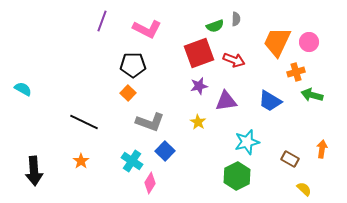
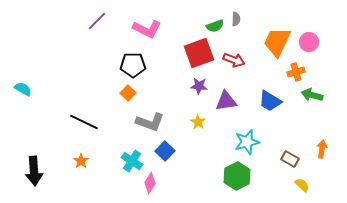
purple line: moved 5 px left; rotated 25 degrees clockwise
purple star: rotated 18 degrees clockwise
yellow semicircle: moved 2 px left, 4 px up
